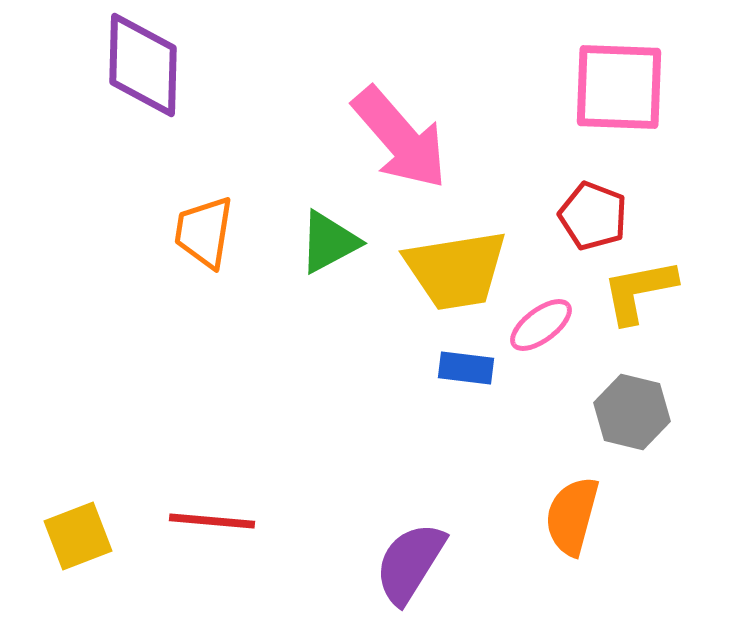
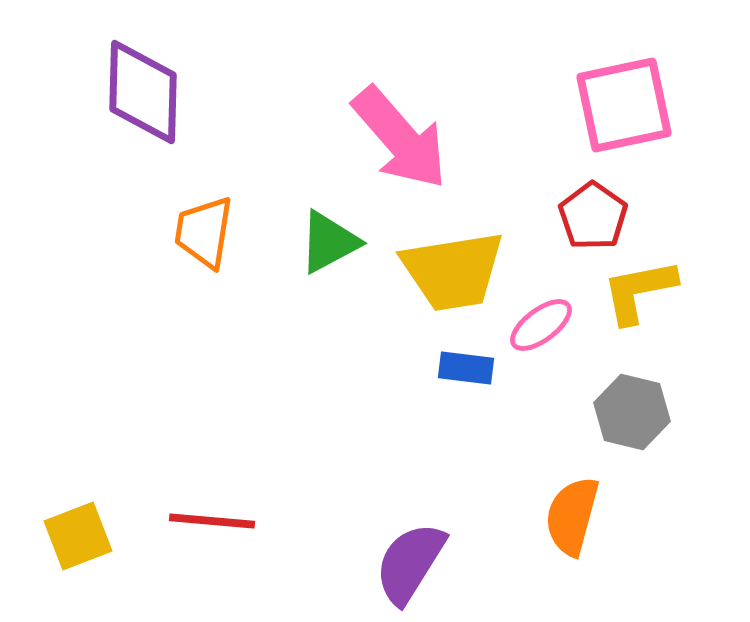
purple diamond: moved 27 px down
pink square: moved 5 px right, 18 px down; rotated 14 degrees counterclockwise
red pentagon: rotated 14 degrees clockwise
yellow trapezoid: moved 3 px left, 1 px down
